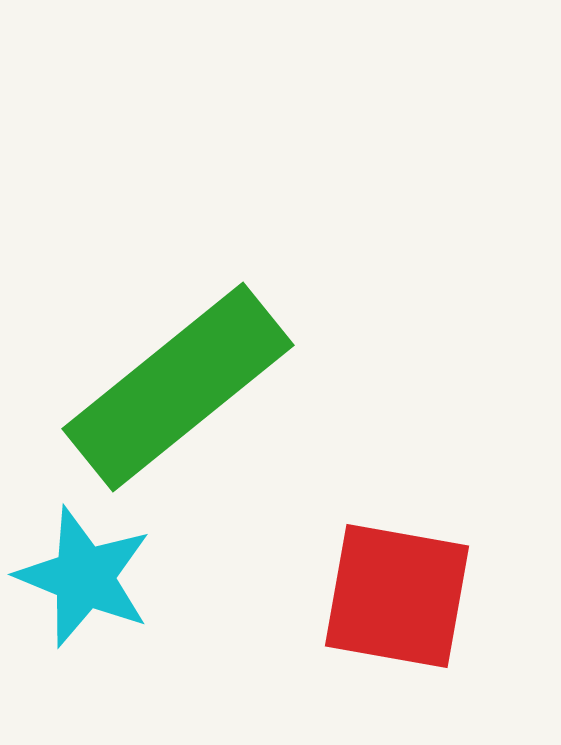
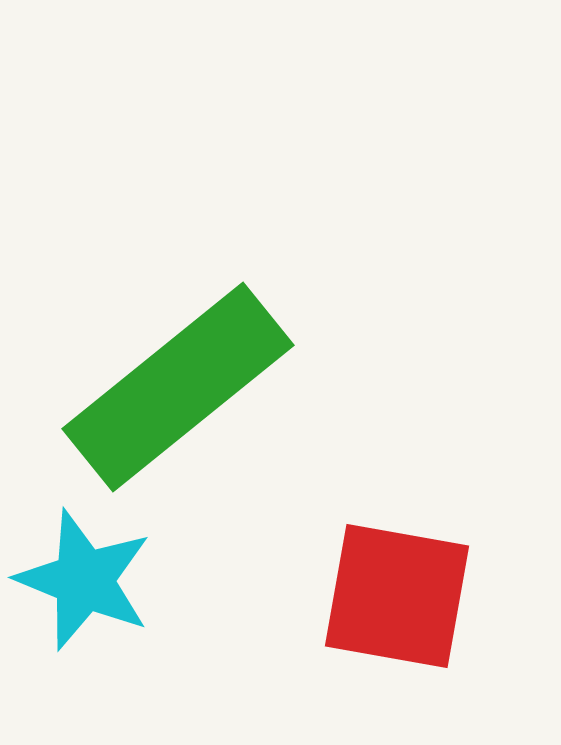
cyan star: moved 3 px down
